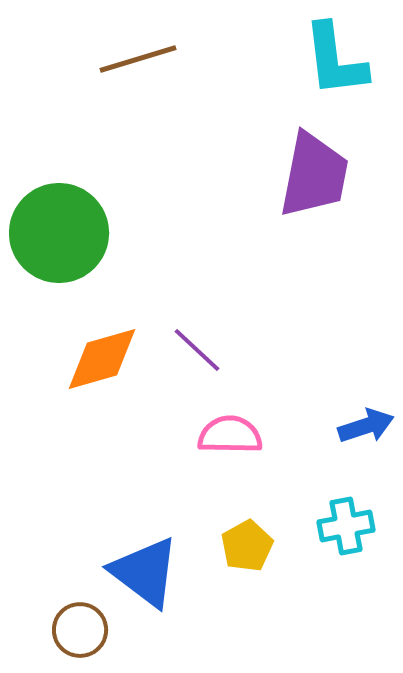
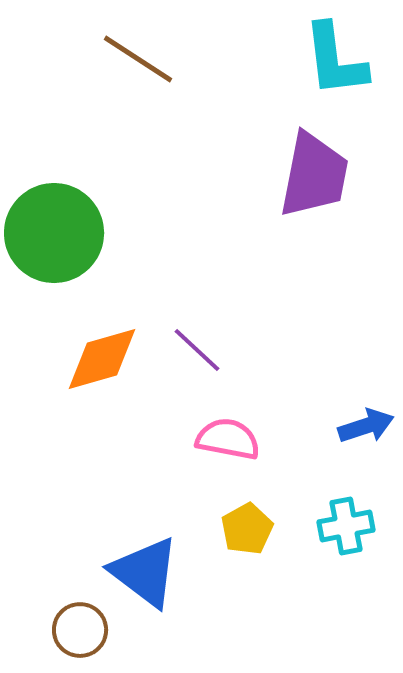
brown line: rotated 50 degrees clockwise
green circle: moved 5 px left
pink semicircle: moved 2 px left, 4 px down; rotated 10 degrees clockwise
yellow pentagon: moved 17 px up
